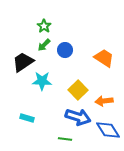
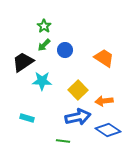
blue arrow: rotated 30 degrees counterclockwise
blue diamond: rotated 25 degrees counterclockwise
green line: moved 2 px left, 2 px down
